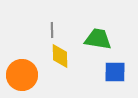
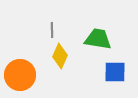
yellow diamond: rotated 25 degrees clockwise
orange circle: moved 2 px left
